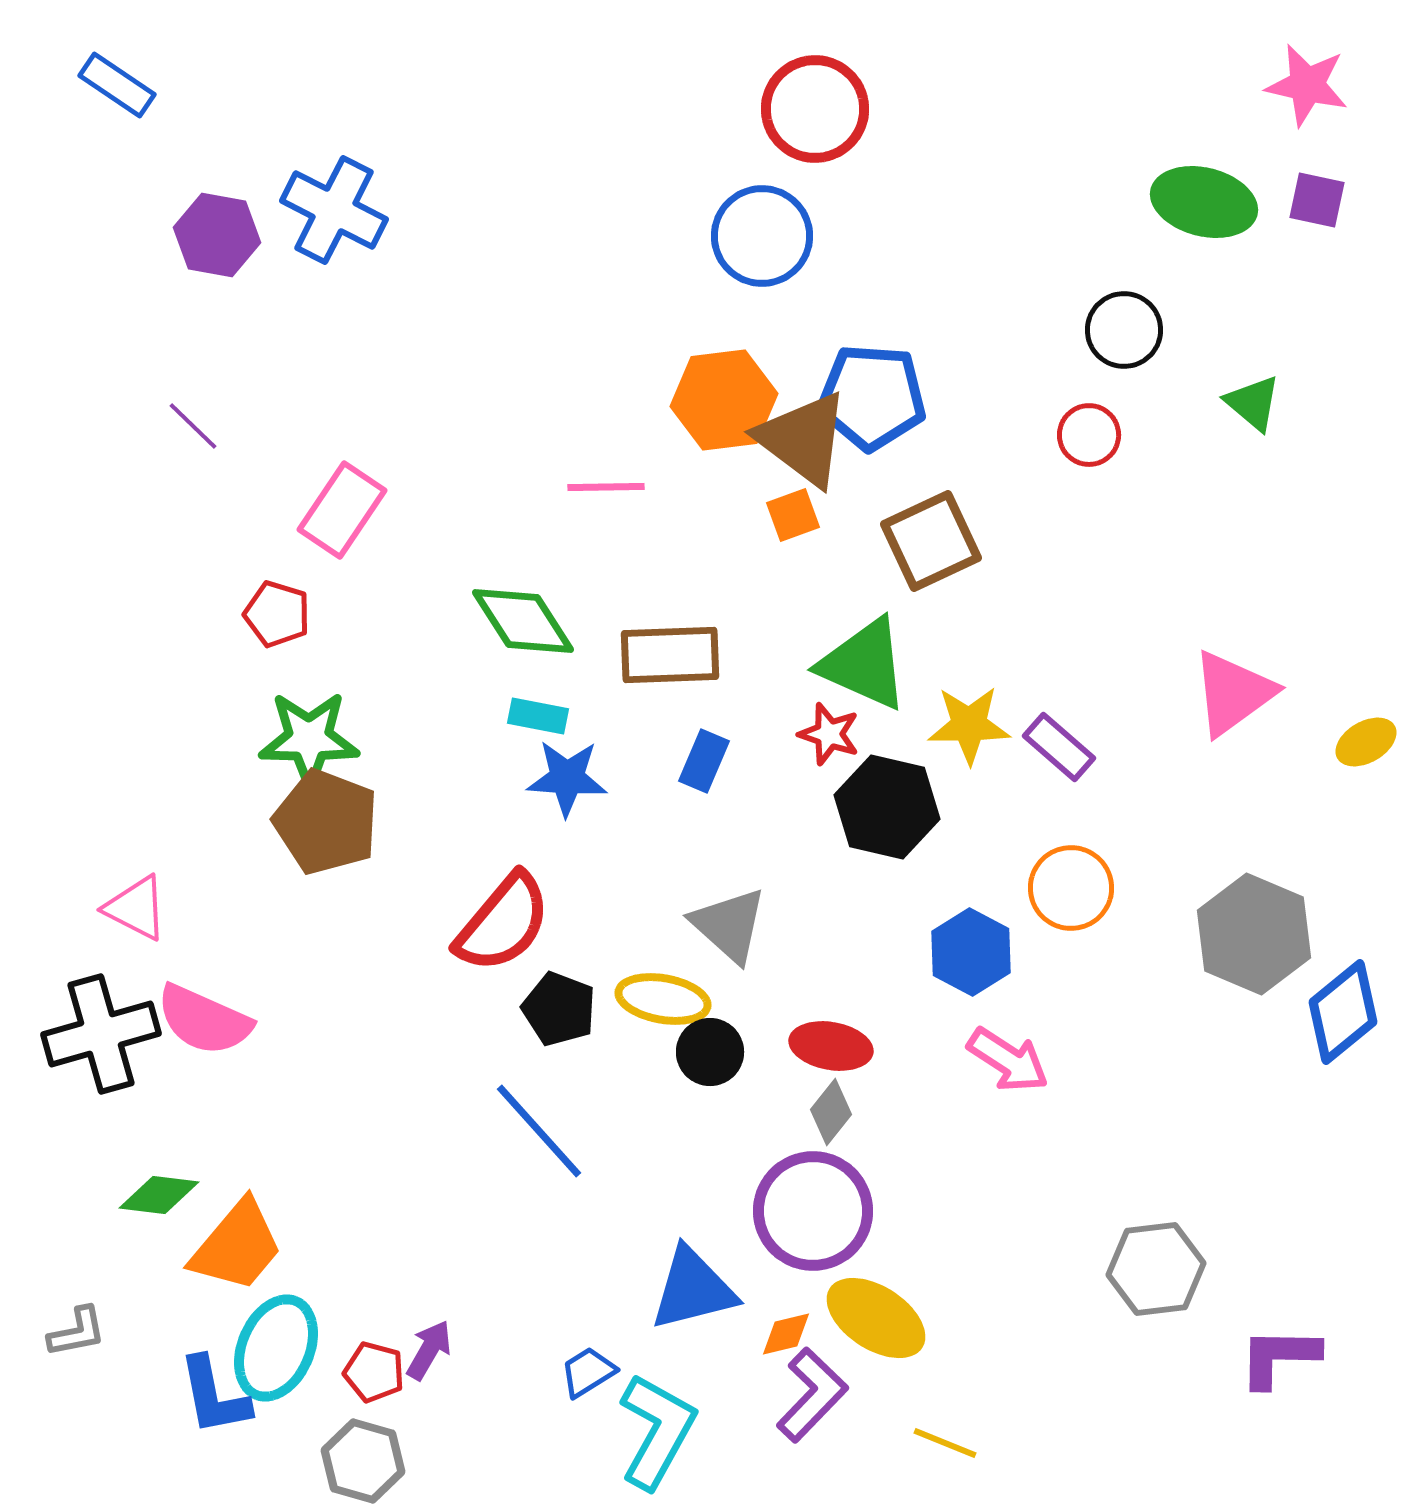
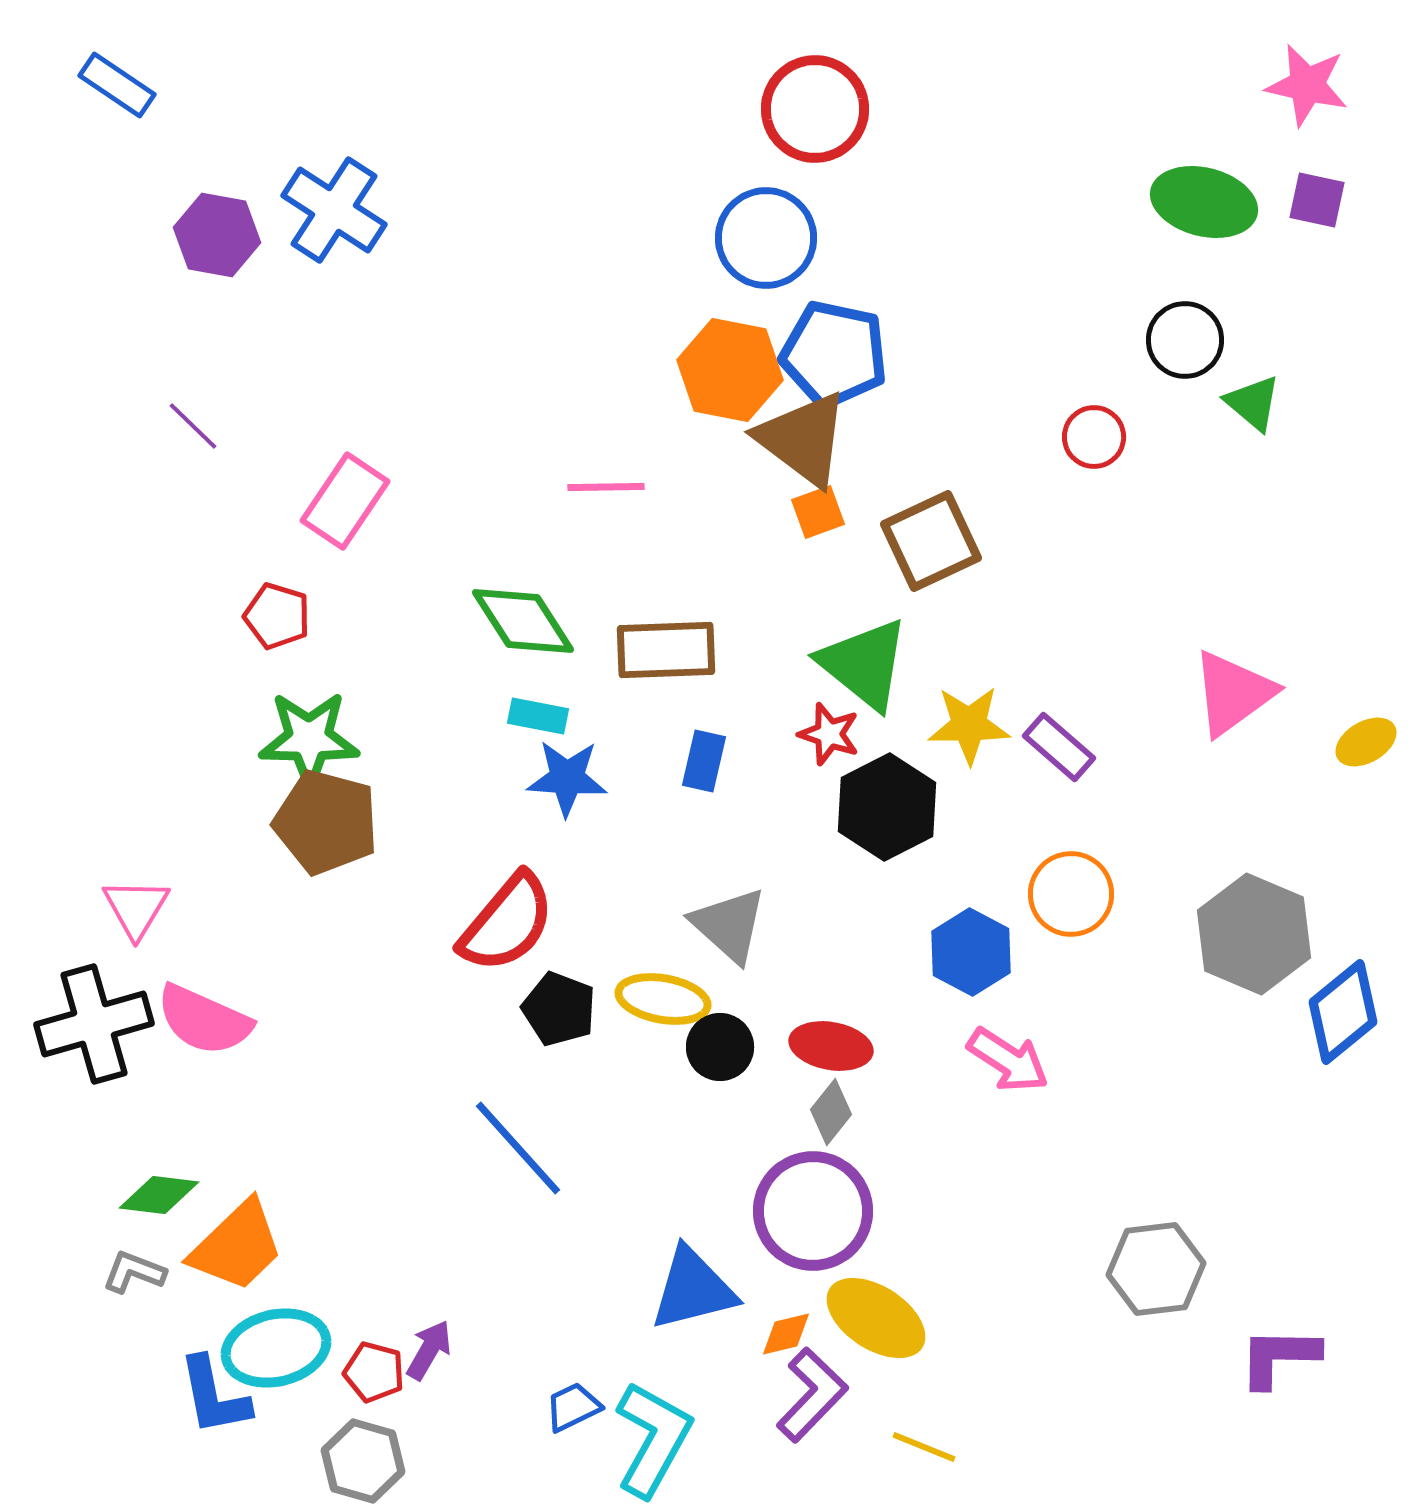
blue cross at (334, 210): rotated 6 degrees clockwise
blue circle at (762, 236): moved 4 px right, 2 px down
black circle at (1124, 330): moved 61 px right, 10 px down
blue pentagon at (872, 397): moved 38 px left, 43 px up; rotated 8 degrees clockwise
orange hexagon at (724, 400): moved 6 px right, 30 px up; rotated 18 degrees clockwise
red circle at (1089, 435): moved 5 px right, 2 px down
pink rectangle at (342, 510): moved 3 px right, 9 px up
orange square at (793, 515): moved 25 px right, 3 px up
red pentagon at (277, 614): moved 2 px down
brown rectangle at (670, 655): moved 4 px left, 5 px up
green triangle at (864, 664): rotated 15 degrees clockwise
blue rectangle at (704, 761): rotated 10 degrees counterclockwise
black hexagon at (887, 807): rotated 20 degrees clockwise
brown pentagon at (326, 822): rotated 6 degrees counterclockwise
orange circle at (1071, 888): moved 6 px down
pink triangle at (136, 908): rotated 34 degrees clockwise
red semicircle at (503, 923): moved 4 px right
black cross at (101, 1034): moved 7 px left, 10 px up
black circle at (710, 1052): moved 10 px right, 5 px up
blue line at (539, 1131): moved 21 px left, 17 px down
orange trapezoid at (237, 1246): rotated 6 degrees clockwise
gray L-shape at (77, 1332): moved 57 px right, 60 px up; rotated 148 degrees counterclockwise
cyan ellipse at (276, 1348): rotated 54 degrees clockwise
blue trapezoid at (588, 1372): moved 15 px left, 35 px down; rotated 6 degrees clockwise
cyan L-shape at (657, 1431): moved 4 px left, 8 px down
yellow line at (945, 1443): moved 21 px left, 4 px down
